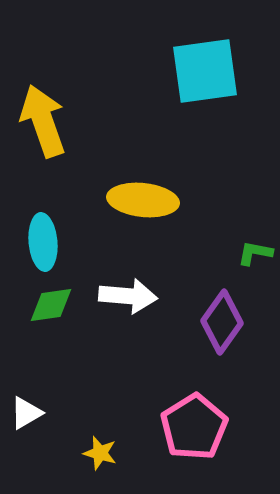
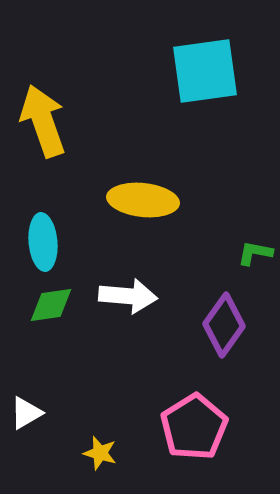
purple diamond: moved 2 px right, 3 px down
